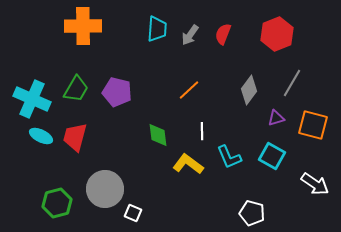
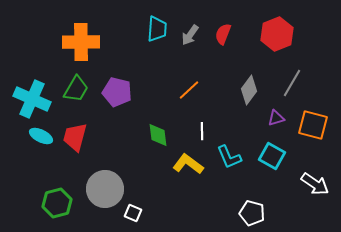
orange cross: moved 2 px left, 16 px down
